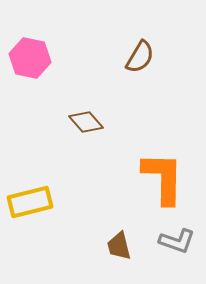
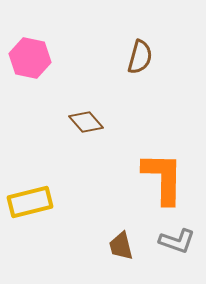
brown semicircle: rotated 16 degrees counterclockwise
brown trapezoid: moved 2 px right
